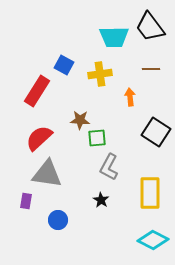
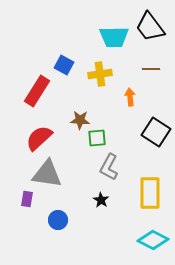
purple rectangle: moved 1 px right, 2 px up
